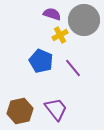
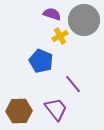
yellow cross: moved 1 px down
purple line: moved 16 px down
brown hexagon: moved 1 px left; rotated 10 degrees clockwise
